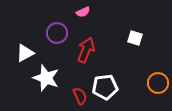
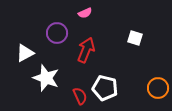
pink semicircle: moved 2 px right, 1 px down
orange circle: moved 5 px down
white pentagon: moved 1 px down; rotated 20 degrees clockwise
